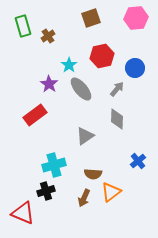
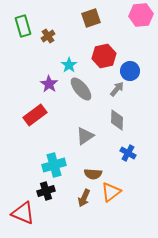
pink hexagon: moved 5 px right, 3 px up
red hexagon: moved 2 px right
blue circle: moved 5 px left, 3 px down
gray diamond: moved 1 px down
blue cross: moved 10 px left, 8 px up; rotated 21 degrees counterclockwise
